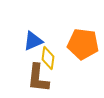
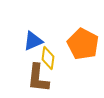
orange pentagon: rotated 20 degrees clockwise
